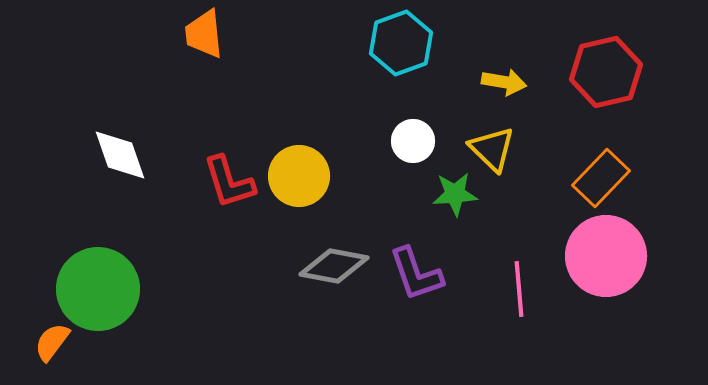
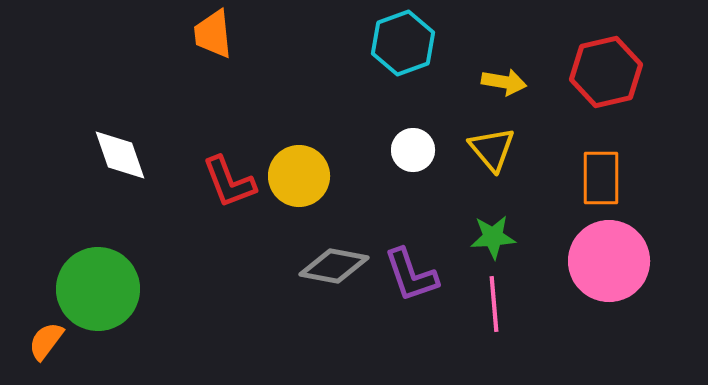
orange trapezoid: moved 9 px right
cyan hexagon: moved 2 px right
white circle: moved 9 px down
yellow triangle: rotated 6 degrees clockwise
orange rectangle: rotated 44 degrees counterclockwise
red L-shape: rotated 4 degrees counterclockwise
green star: moved 38 px right, 43 px down
pink circle: moved 3 px right, 5 px down
purple L-shape: moved 5 px left, 1 px down
pink line: moved 25 px left, 15 px down
orange semicircle: moved 6 px left, 1 px up
